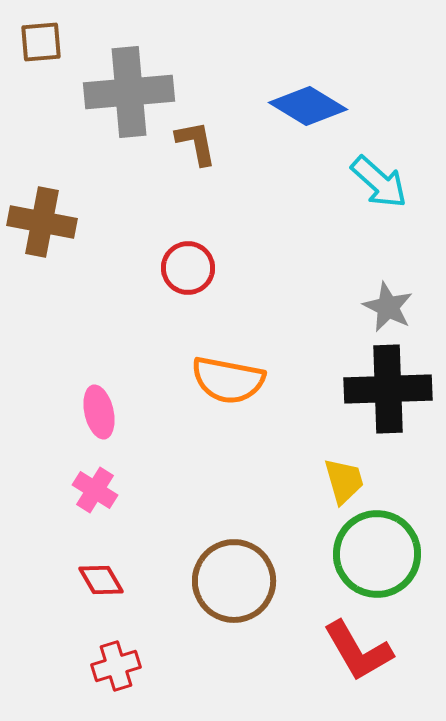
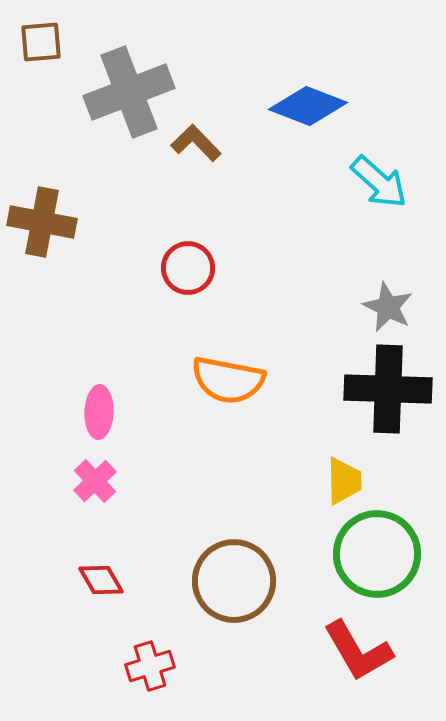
gray cross: rotated 16 degrees counterclockwise
blue diamond: rotated 10 degrees counterclockwise
brown L-shape: rotated 33 degrees counterclockwise
black cross: rotated 4 degrees clockwise
pink ellipse: rotated 15 degrees clockwise
yellow trapezoid: rotated 15 degrees clockwise
pink cross: moved 9 px up; rotated 15 degrees clockwise
red cross: moved 34 px right
